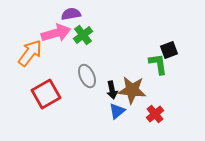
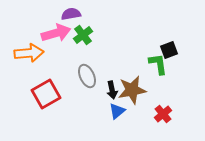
orange arrow: moved 1 px left; rotated 48 degrees clockwise
brown star: rotated 16 degrees counterclockwise
red cross: moved 8 px right
